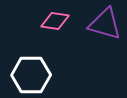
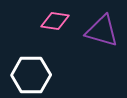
purple triangle: moved 3 px left, 7 px down
